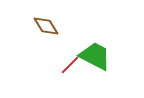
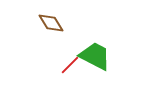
brown diamond: moved 5 px right, 3 px up
